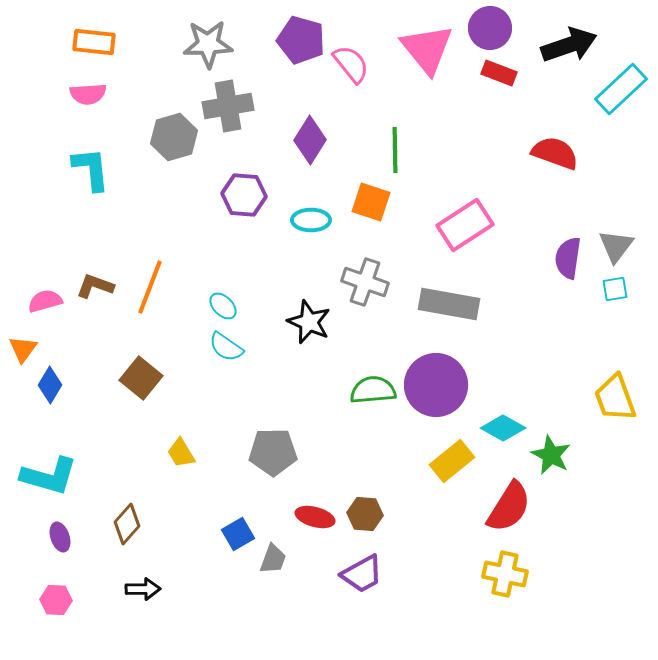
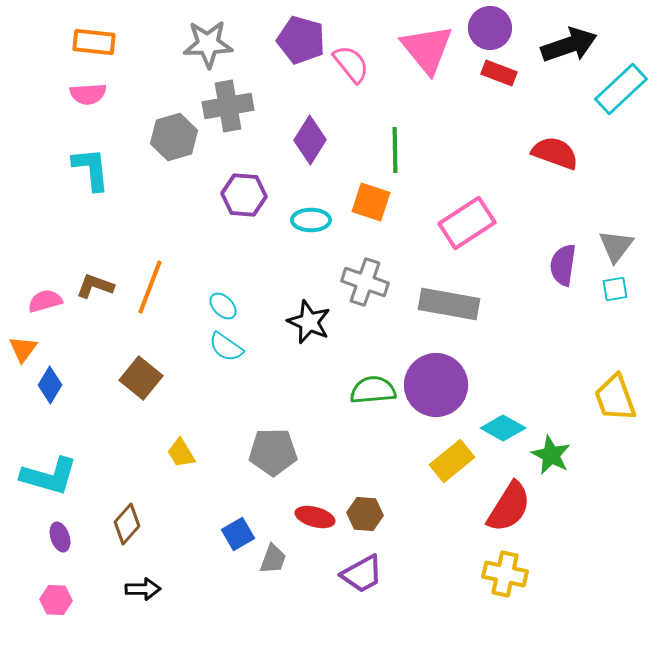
pink rectangle at (465, 225): moved 2 px right, 2 px up
purple semicircle at (568, 258): moved 5 px left, 7 px down
